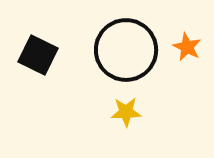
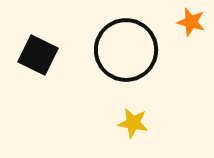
orange star: moved 4 px right, 25 px up; rotated 12 degrees counterclockwise
yellow star: moved 7 px right, 11 px down; rotated 12 degrees clockwise
